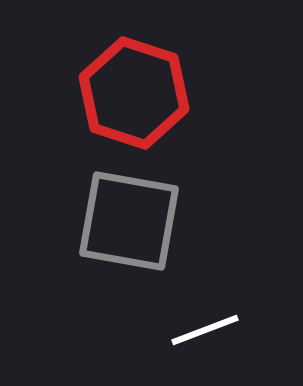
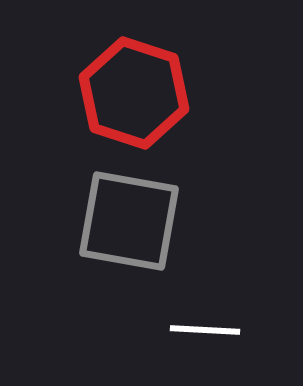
white line: rotated 24 degrees clockwise
